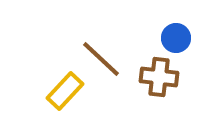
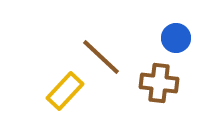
brown line: moved 2 px up
brown cross: moved 6 px down
